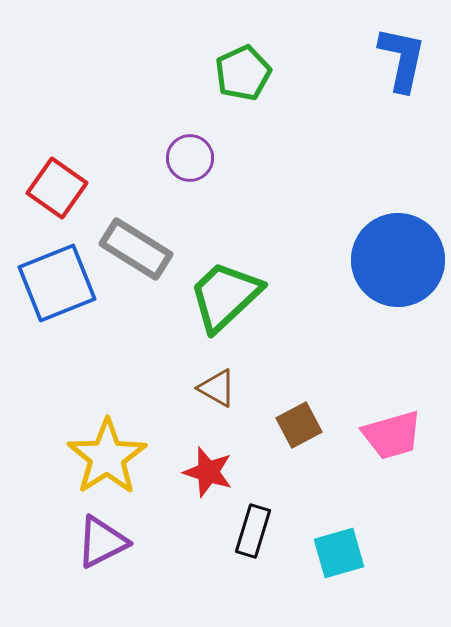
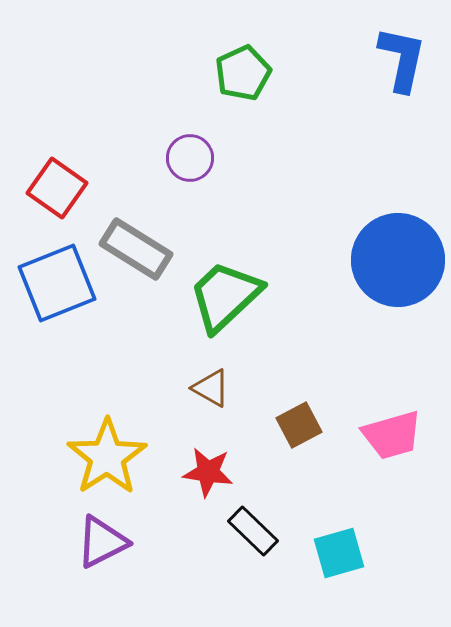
brown triangle: moved 6 px left
red star: rotated 9 degrees counterclockwise
black rectangle: rotated 63 degrees counterclockwise
